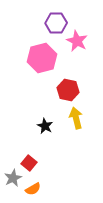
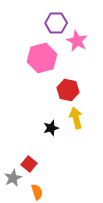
black star: moved 6 px right, 2 px down; rotated 28 degrees clockwise
red square: moved 1 px down
orange semicircle: moved 4 px right, 3 px down; rotated 77 degrees counterclockwise
